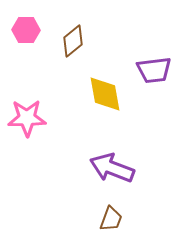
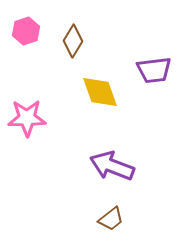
pink hexagon: moved 1 px down; rotated 20 degrees counterclockwise
brown diamond: rotated 20 degrees counterclockwise
yellow diamond: moved 5 px left, 2 px up; rotated 9 degrees counterclockwise
purple arrow: moved 2 px up
brown trapezoid: rotated 32 degrees clockwise
